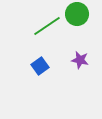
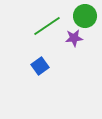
green circle: moved 8 px right, 2 px down
purple star: moved 6 px left, 22 px up; rotated 18 degrees counterclockwise
